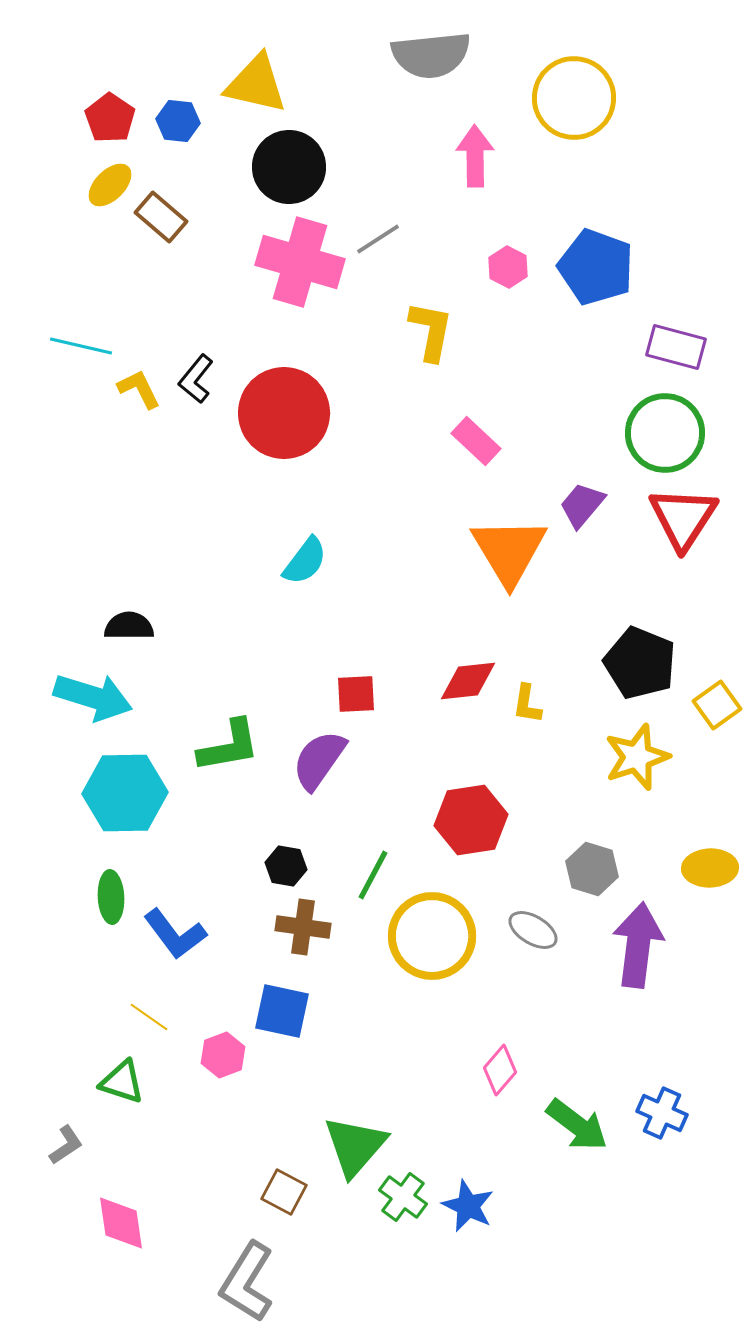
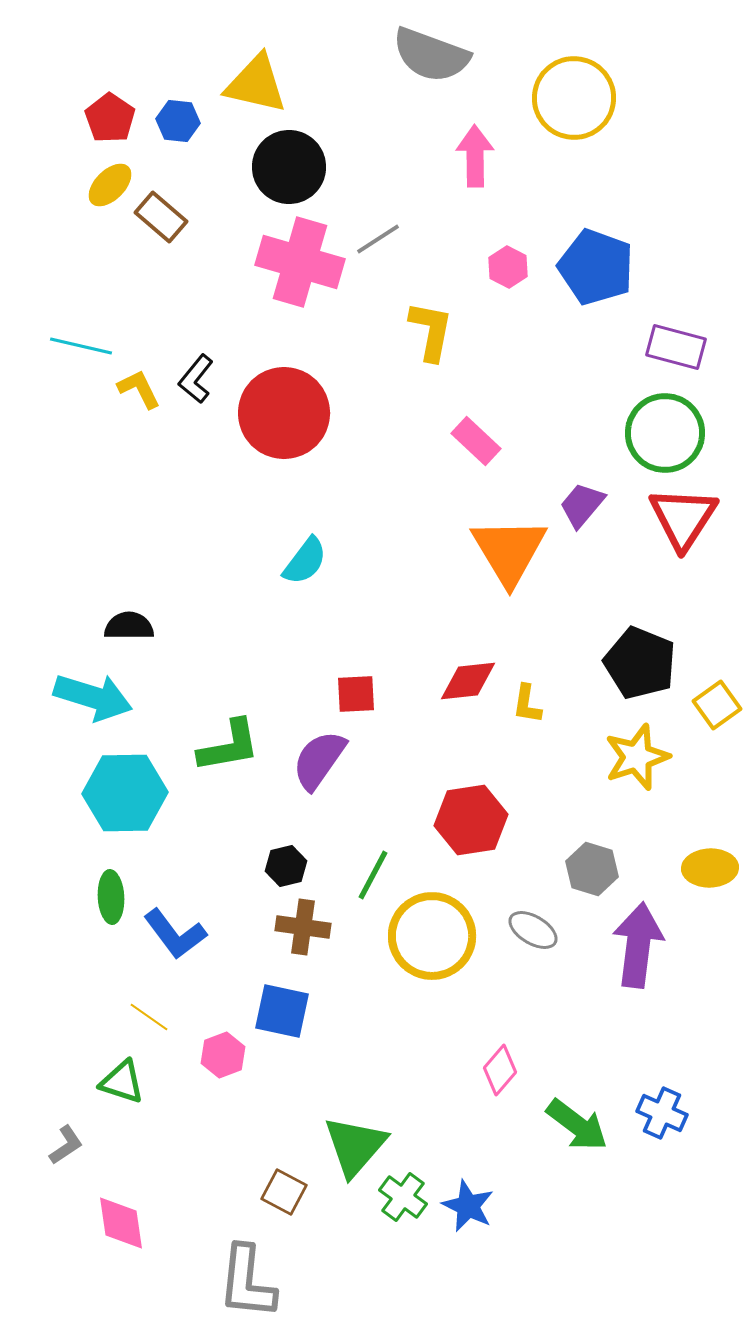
gray semicircle at (431, 55): rotated 26 degrees clockwise
black hexagon at (286, 866): rotated 24 degrees counterclockwise
gray L-shape at (247, 1282): rotated 26 degrees counterclockwise
